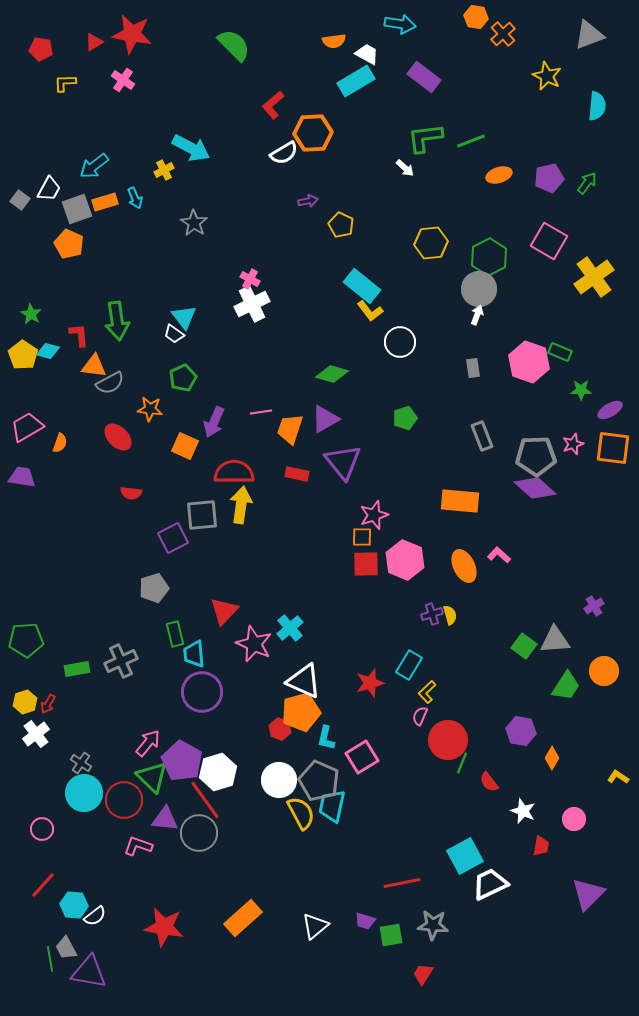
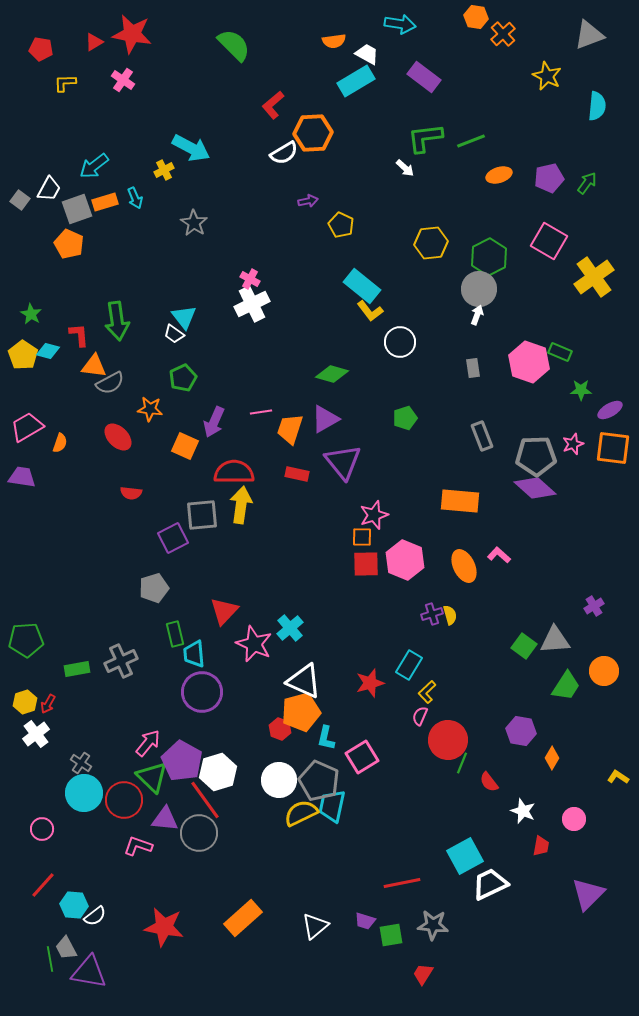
yellow semicircle at (301, 813): rotated 88 degrees counterclockwise
